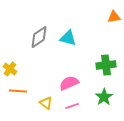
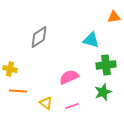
cyan triangle: moved 23 px right, 2 px down
yellow cross: rotated 24 degrees counterclockwise
pink semicircle: moved 6 px up
green star: moved 1 px left, 5 px up; rotated 12 degrees clockwise
